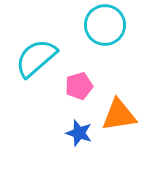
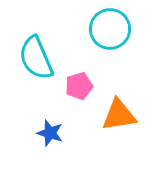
cyan circle: moved 5 px right, 4 px down
cyan semicircle: rotated 72 degrees counterclockwise
blue star: moved 29 px left
